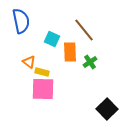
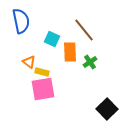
pink square: rotated 10 degrees counterclockwise
